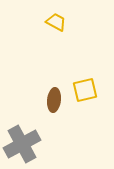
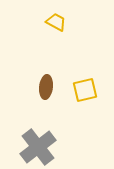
brown ellipse: moved 8 px left, 13 px up
gray cross: moved 16 px right, 3 px down; rotated 9 degrees counterclockwise
